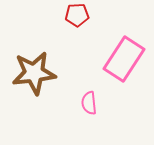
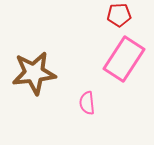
red pentagon: moved 42 px right
pink semicircle: moved 2 px left
